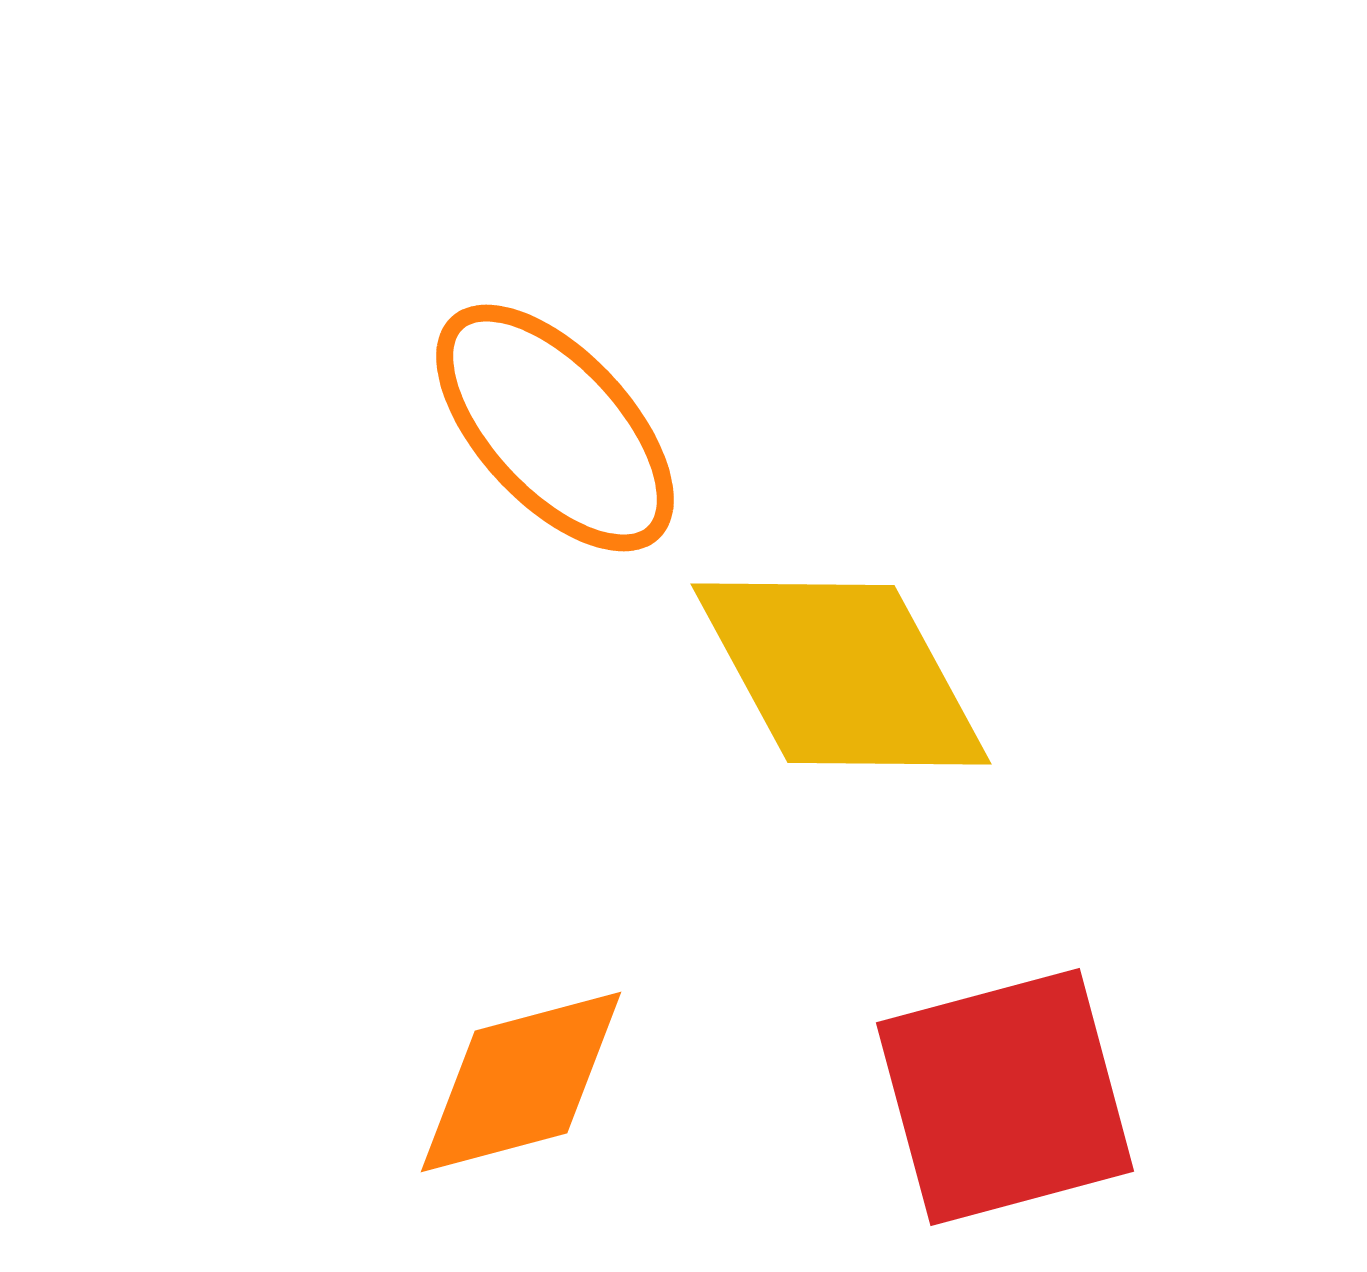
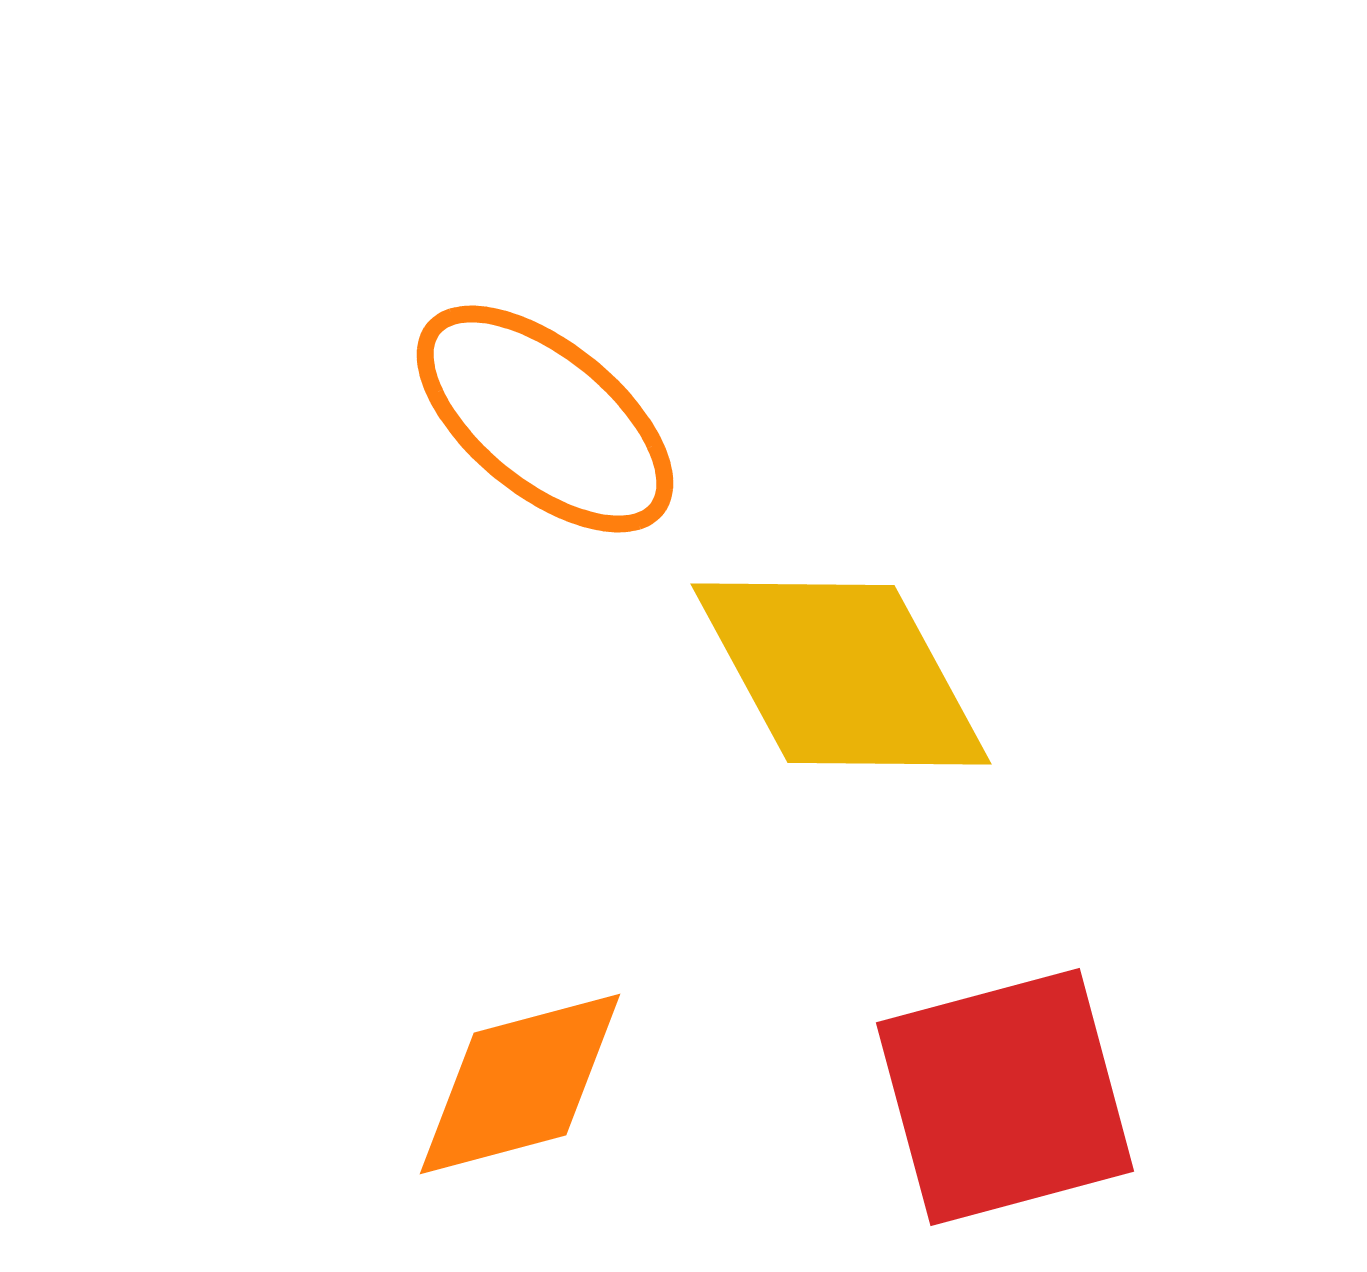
orange ellipse: moved 10 px left, 9 px up; rotated 8 degrees counterclockwise
orange diamond: moved 1 px left, 2 px down
